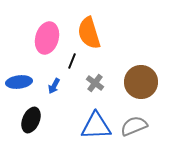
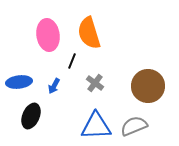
pink ellipse: moved 1 px right, 3 px up; rotated 24 degrees counterclockwise
brown circle: moved 7 px right, 4 px down
black ellipse: moved 4 px up
